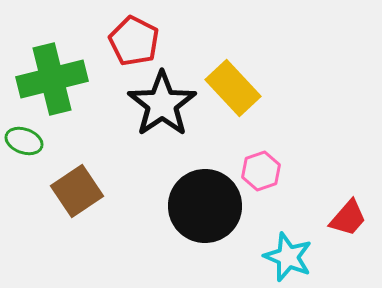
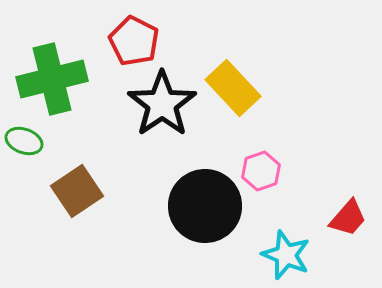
cyan star: moved 2 px left, 2 px up
